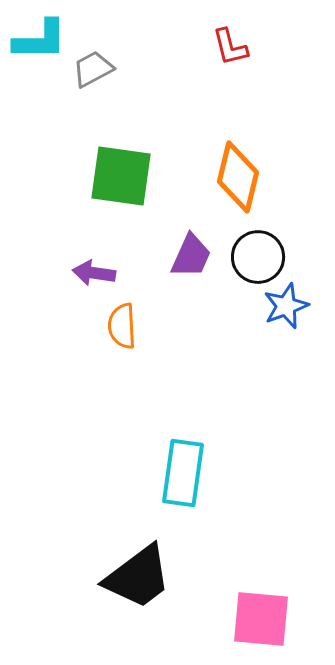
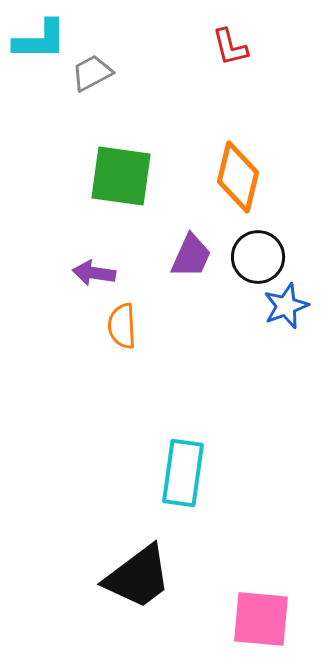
gray trapezoid: moved 1 px left, 4 px down
